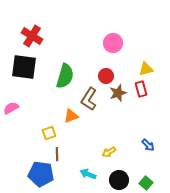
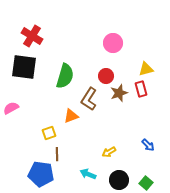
brown star: moved 1 px right
